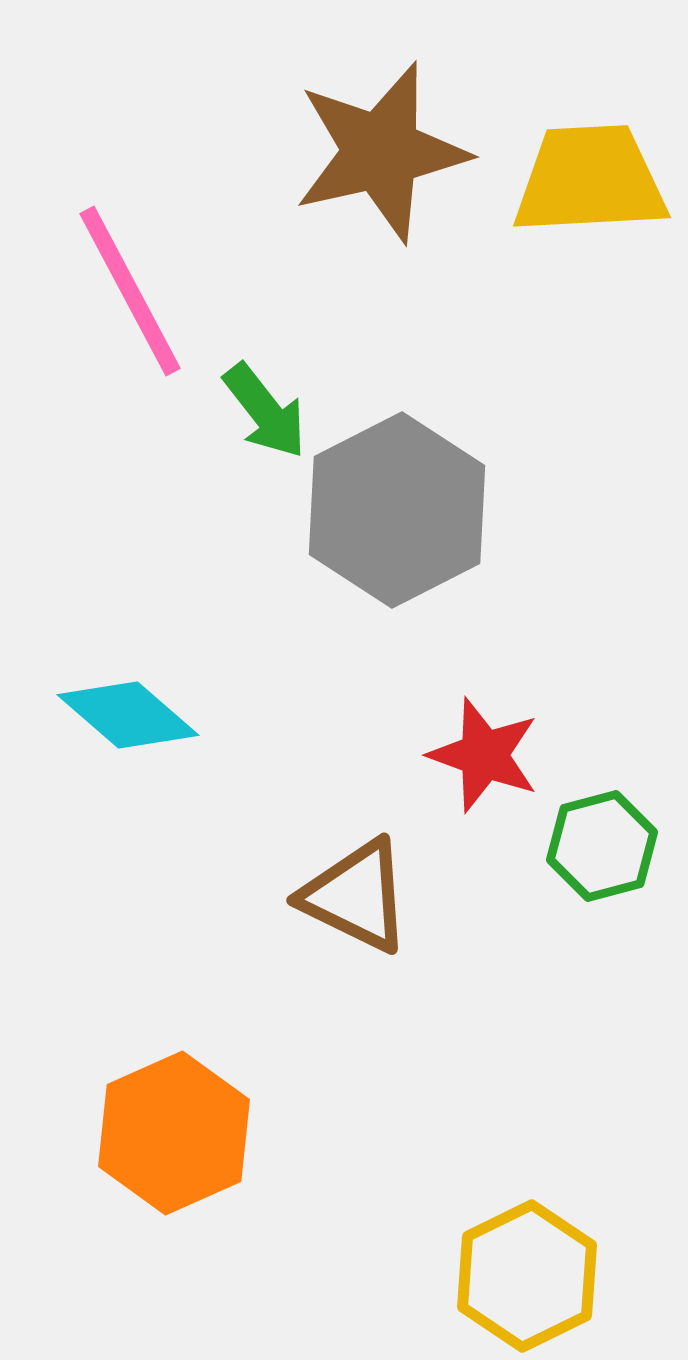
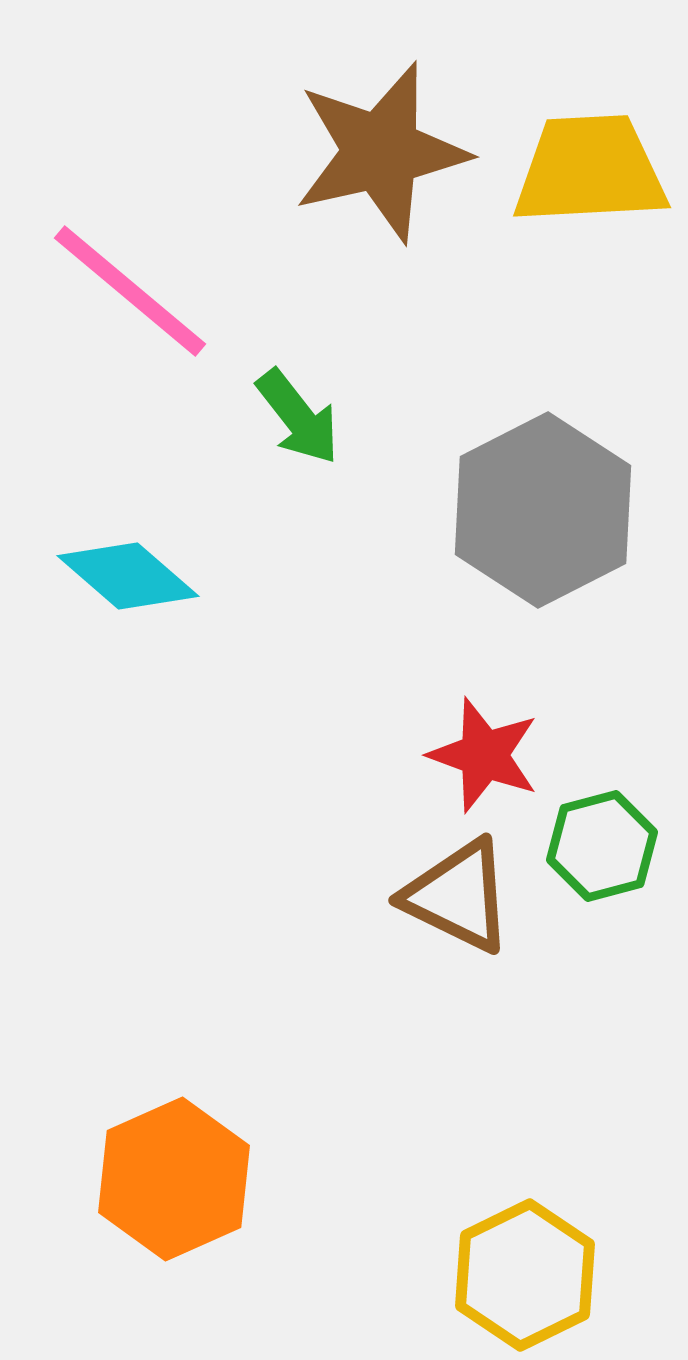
yellow trapezoid: moved 10 px up
pink line: rotated 22 degrees counterclockwise
green arrow: moved 33 px right, 6 px down
gray hexagon: moved 146 px right
cyan diamond: moved 139 px up
brown triangle: moved 102 px right
orange hexagon: moved 46 px down
yellow hexagon: moved 2 px left, 1 px up
